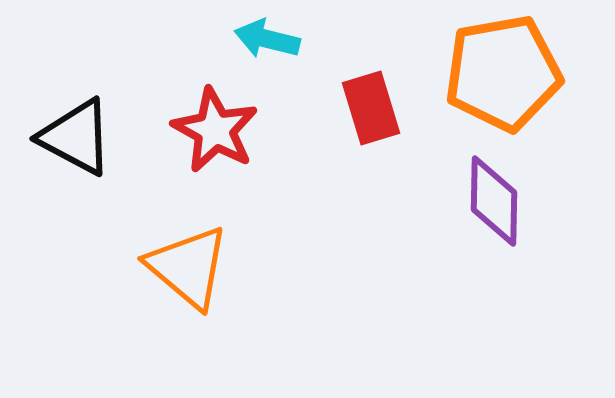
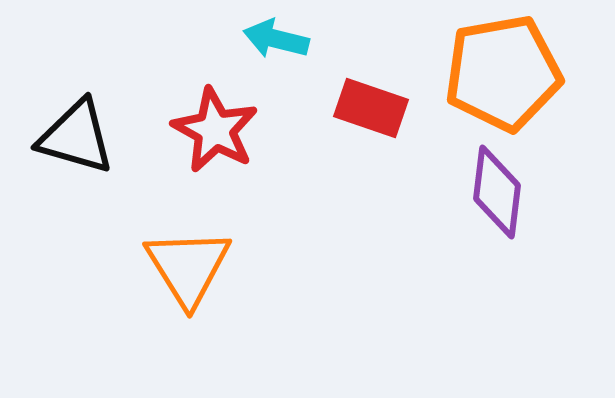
cyan arrow: moved 9 px right
red rectangle: rotated 54 degrees counterclockwise
black triangle: rotated 12 degrees counterclockwise
purple diamond: moved 3 px right, 9 px up; rotated 6 degrees clockwise
orange triangle: rotated 18 degrees clockwise
